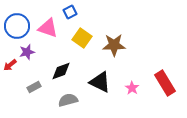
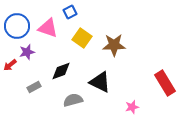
pink star: moved 19 px down; rotated 24 degrees clockwise
gray semicircle: moved 5 px right
